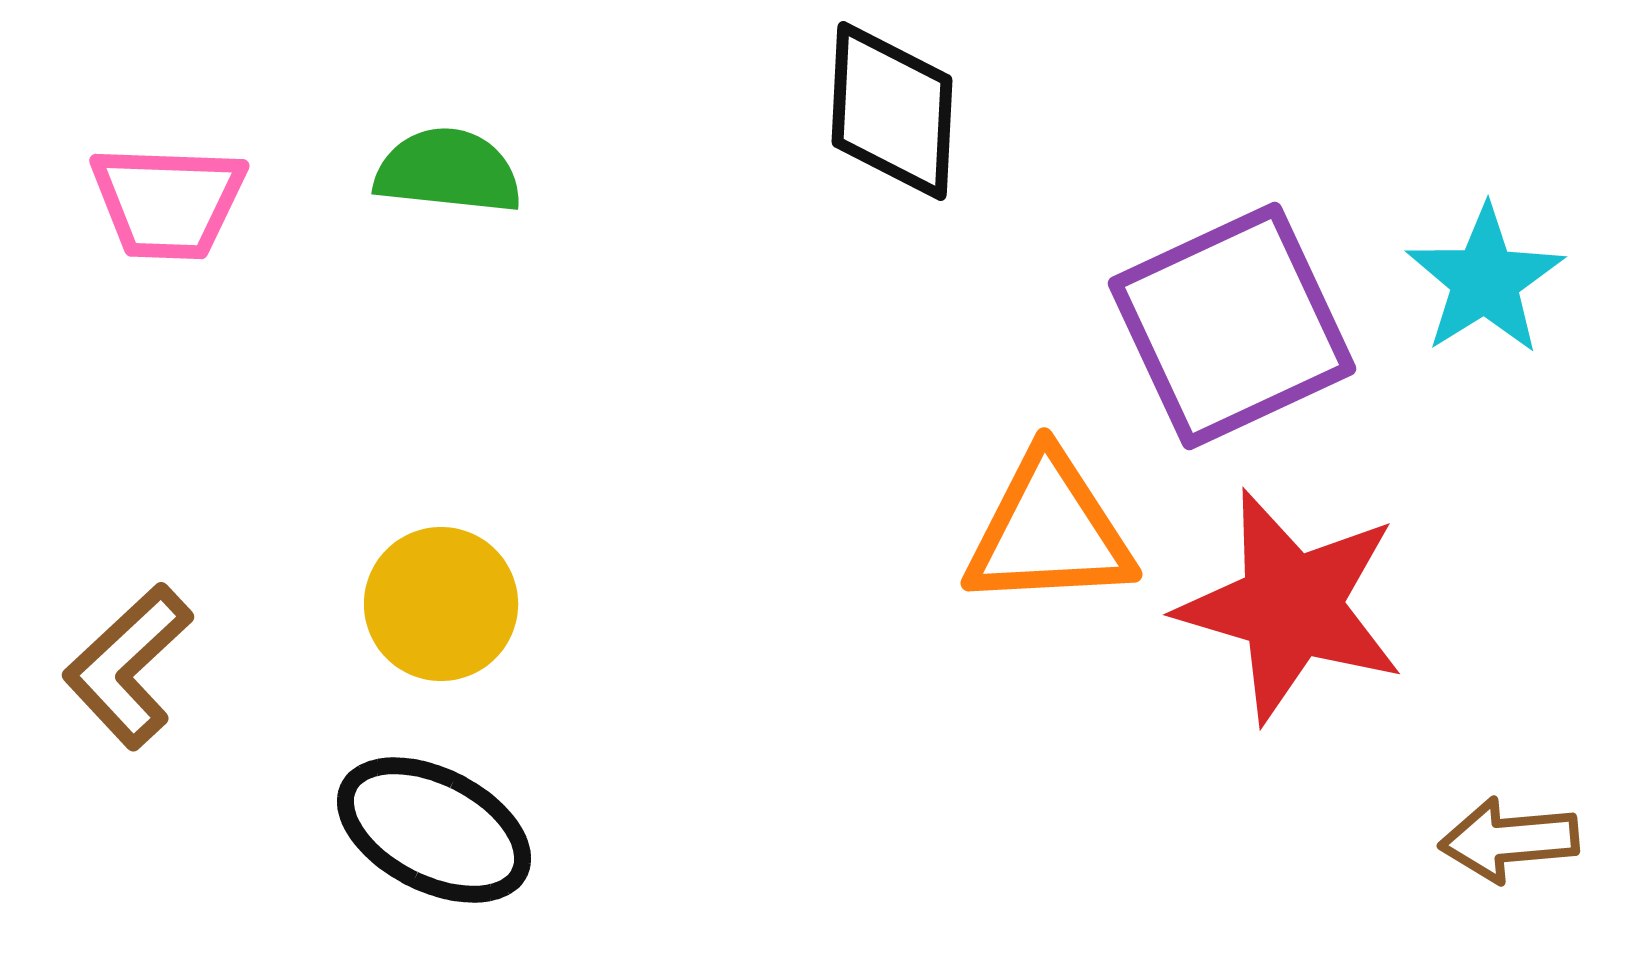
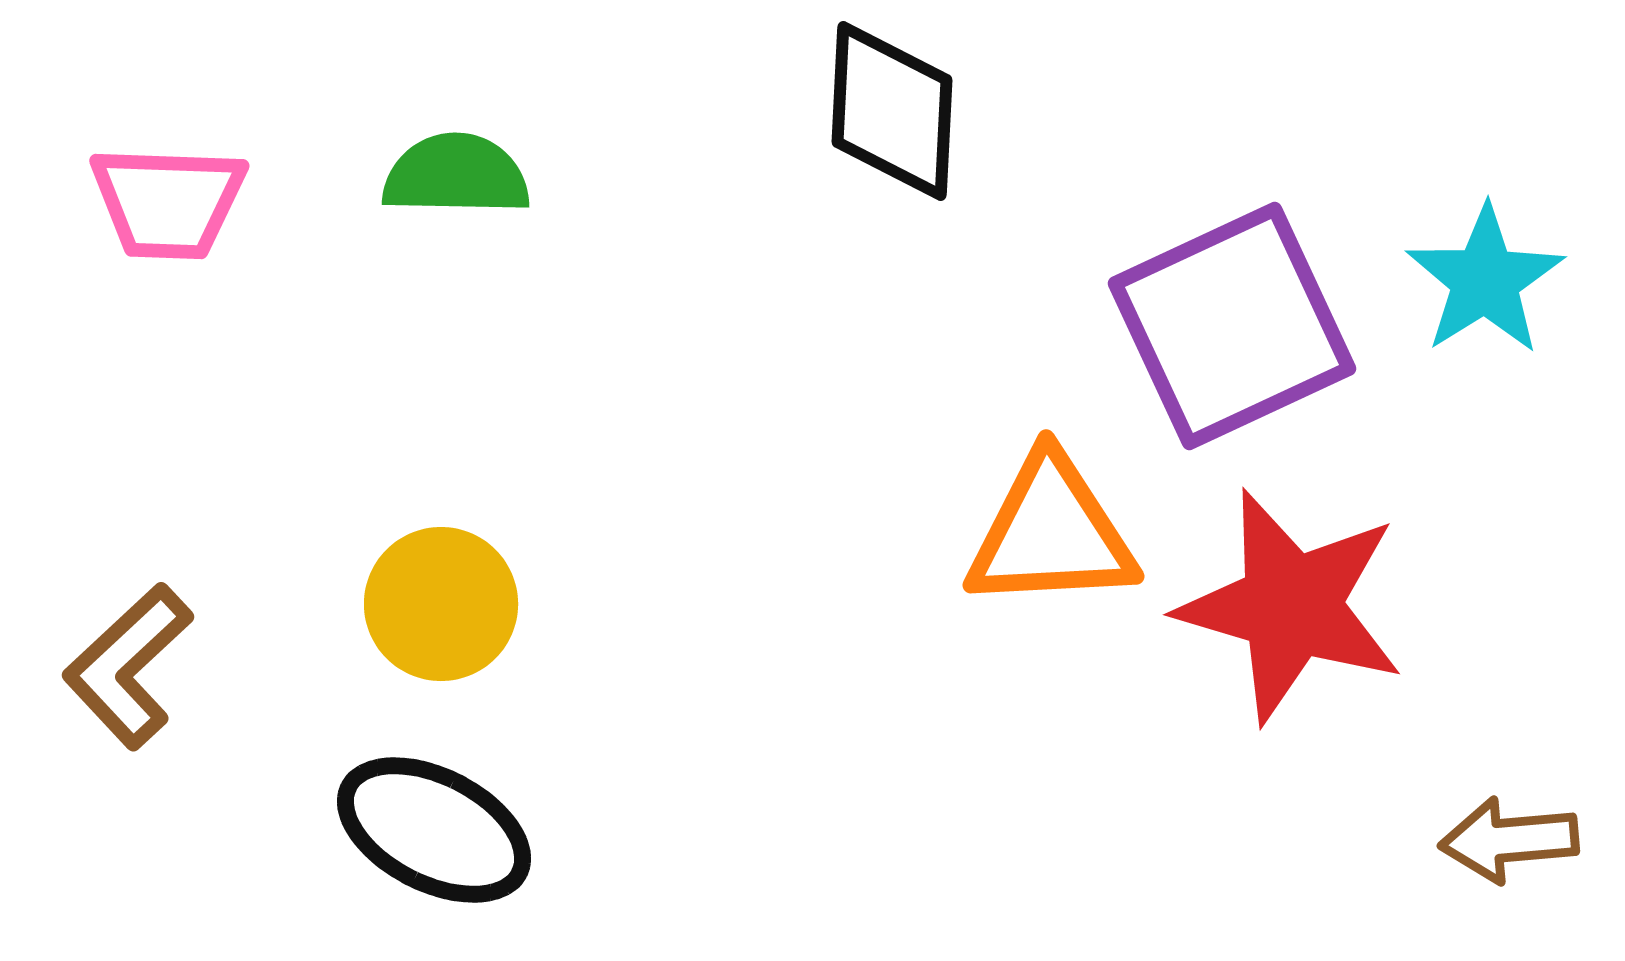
green semicircle: moved 8 px right, 4 px down; rotated 5 degrees counterclockwise
orange triangle: moved 2 px right, 2 px down
